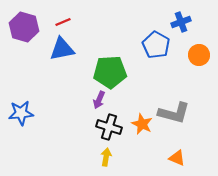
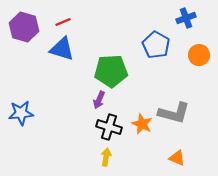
blue cross: moved 5 px right, 4 px up
blue triangle: rotated 28 degrees clockwise
green pentagon: moved 1 px right, 1 px up
